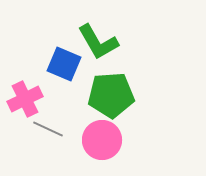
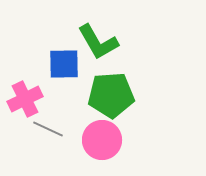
blue square: rotated 24 degrees counterclockwise
